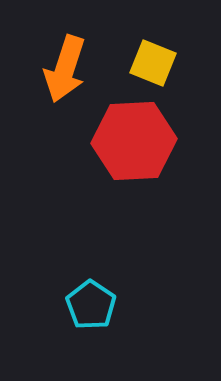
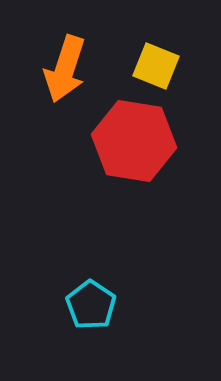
yellow square: moved 3 px right, 3 px down
red hexagon: rotated 12 degrees clockwise
